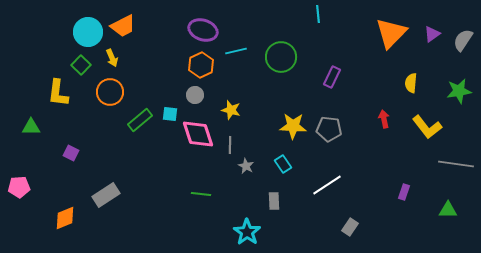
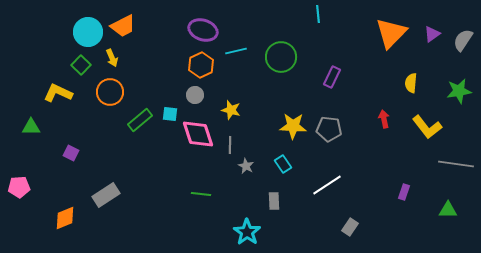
yellow L-shape at (58, 93): rotated 108 degrees clockwise
